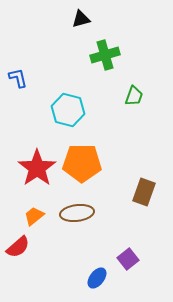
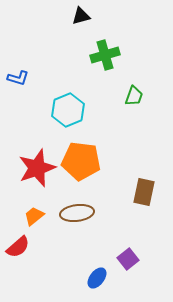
black triangle: moved 3 px up
blue L-shape: rotated 120 degrees clockwise
cyan hexagon: rotated 24 degrees clockwise
orange pentagon: moved 1 px left, 2 px up; rotated 6 degrees clockwise
red star: rotated 15 degrees clockwise
brown rectangle: rotated 8 degrees counterclockwise
